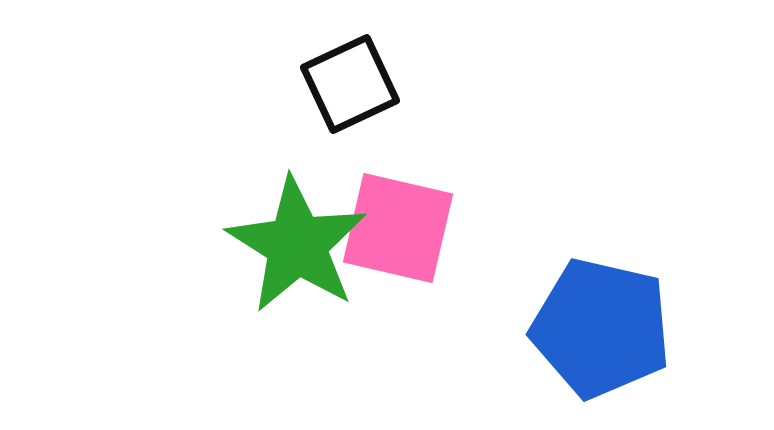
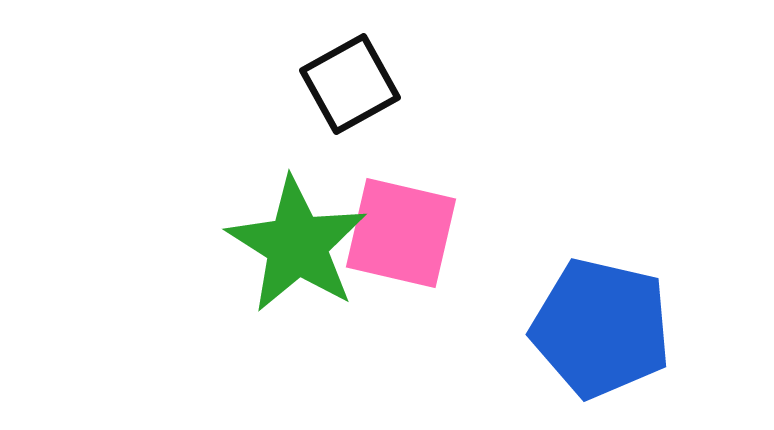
black square: rotated 4 degrees counterclockwise
pink square: moved 3 px right, 5 px down
